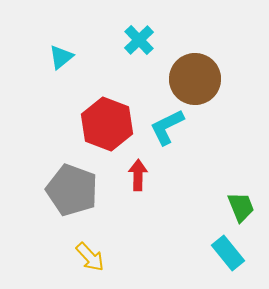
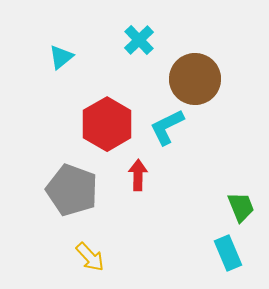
red hexagon: rotated 9 degrees clockwise
cyan rectangle: rotated 16 degrees clockwise
